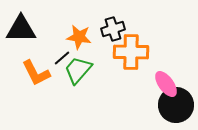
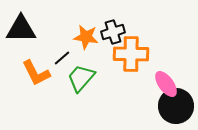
black cross: moved 3 px down
orange star: moved 7 px right
orange cross: moved 2 px down
green trapezoid: moved 3 px right, 8 px down
black circle: moved 1 px down
